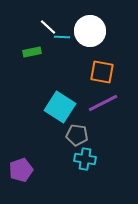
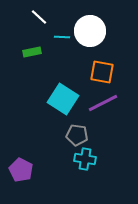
white line: moved 9 px left, 10 px up
cyan square: moved 3 px right, 8 px up
purple pentagon: rotated 25 degrees counterclockwise
